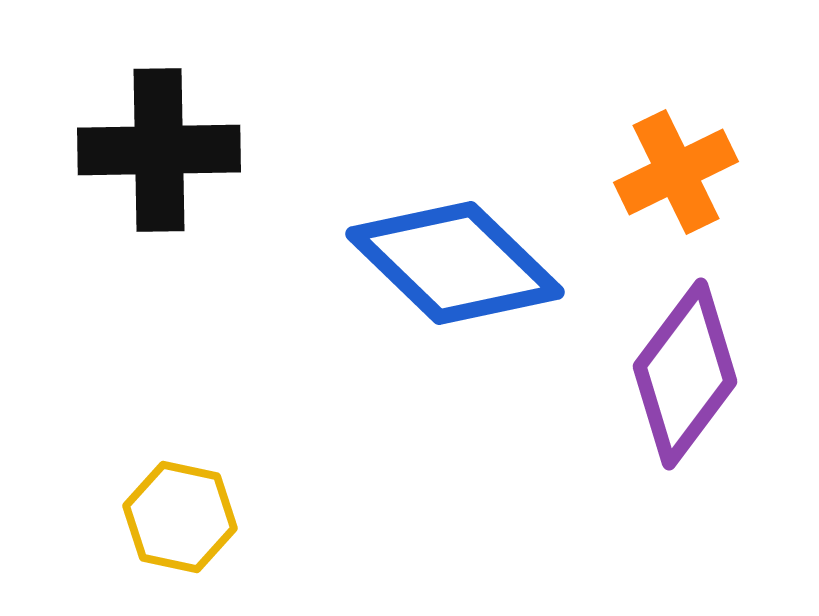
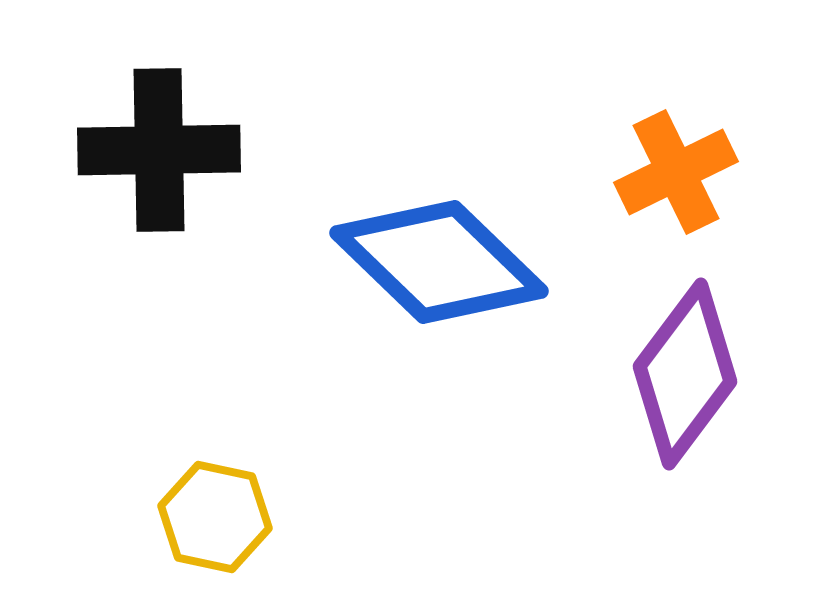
blue diamond: moved 16 px left, 1 px up
yellow hexagon: moved 35 px right
